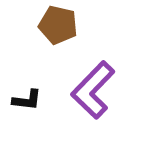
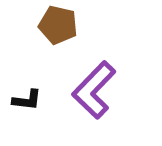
purple L-shape: moved 1 px right
